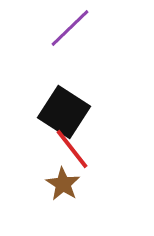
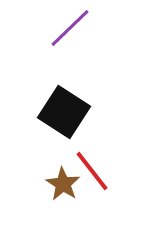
red line: moved 20 px right, 22 px down
